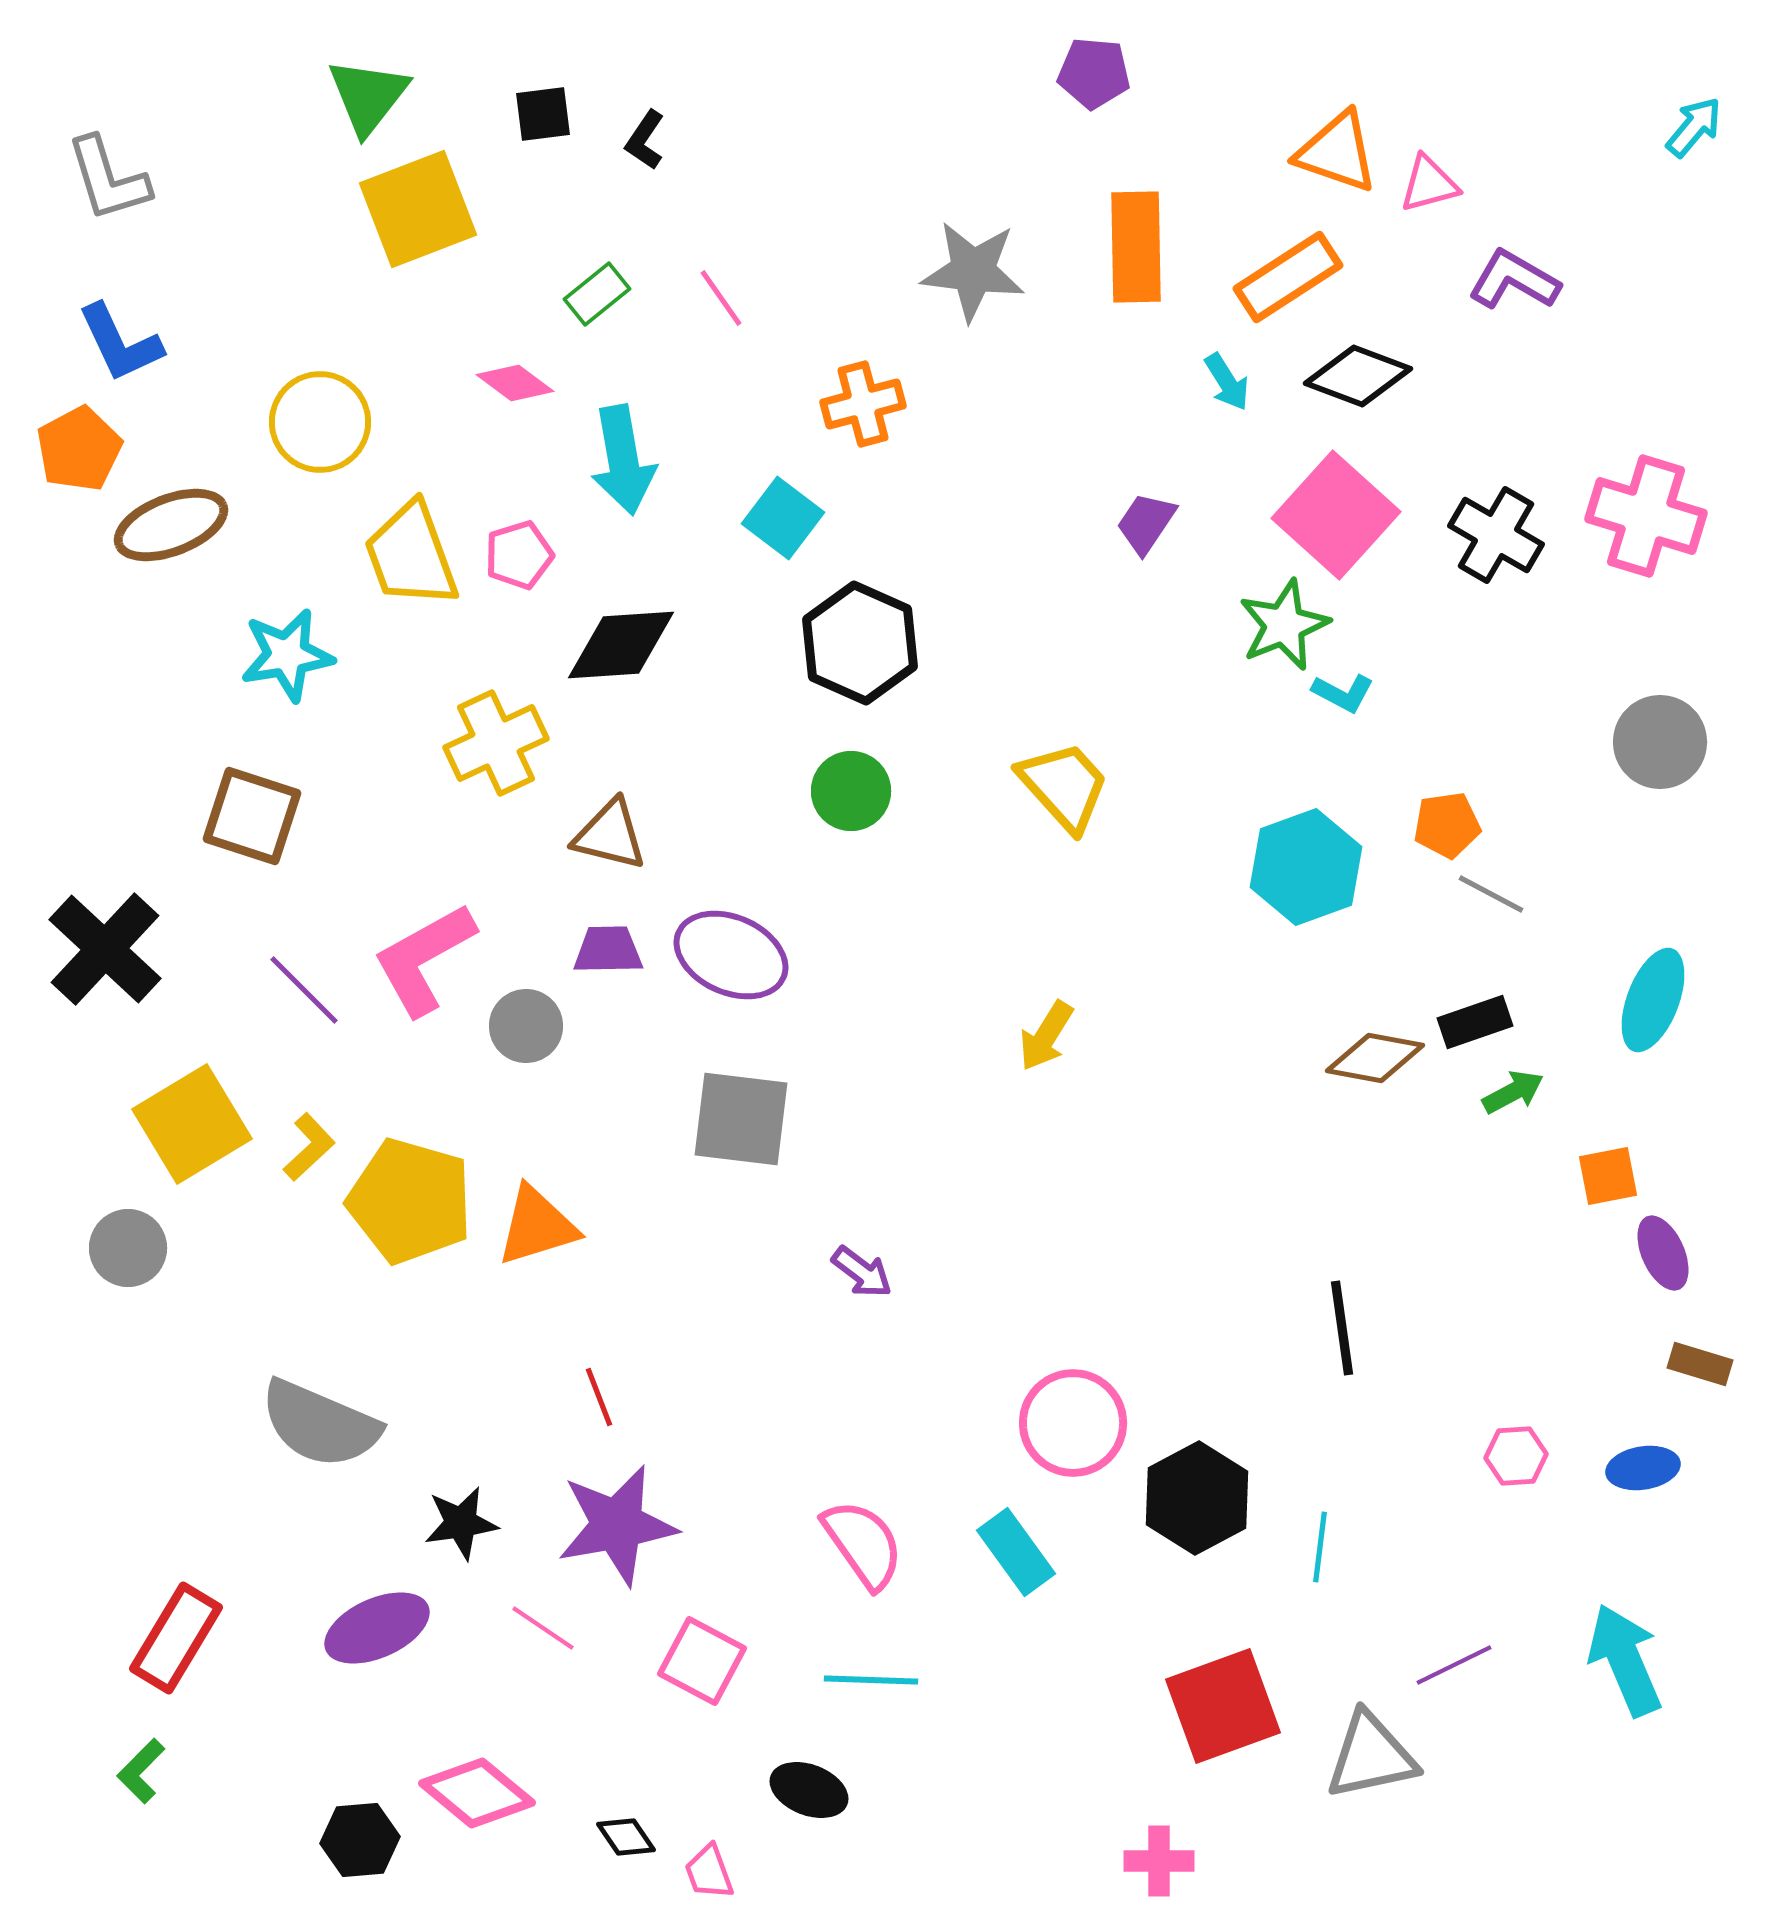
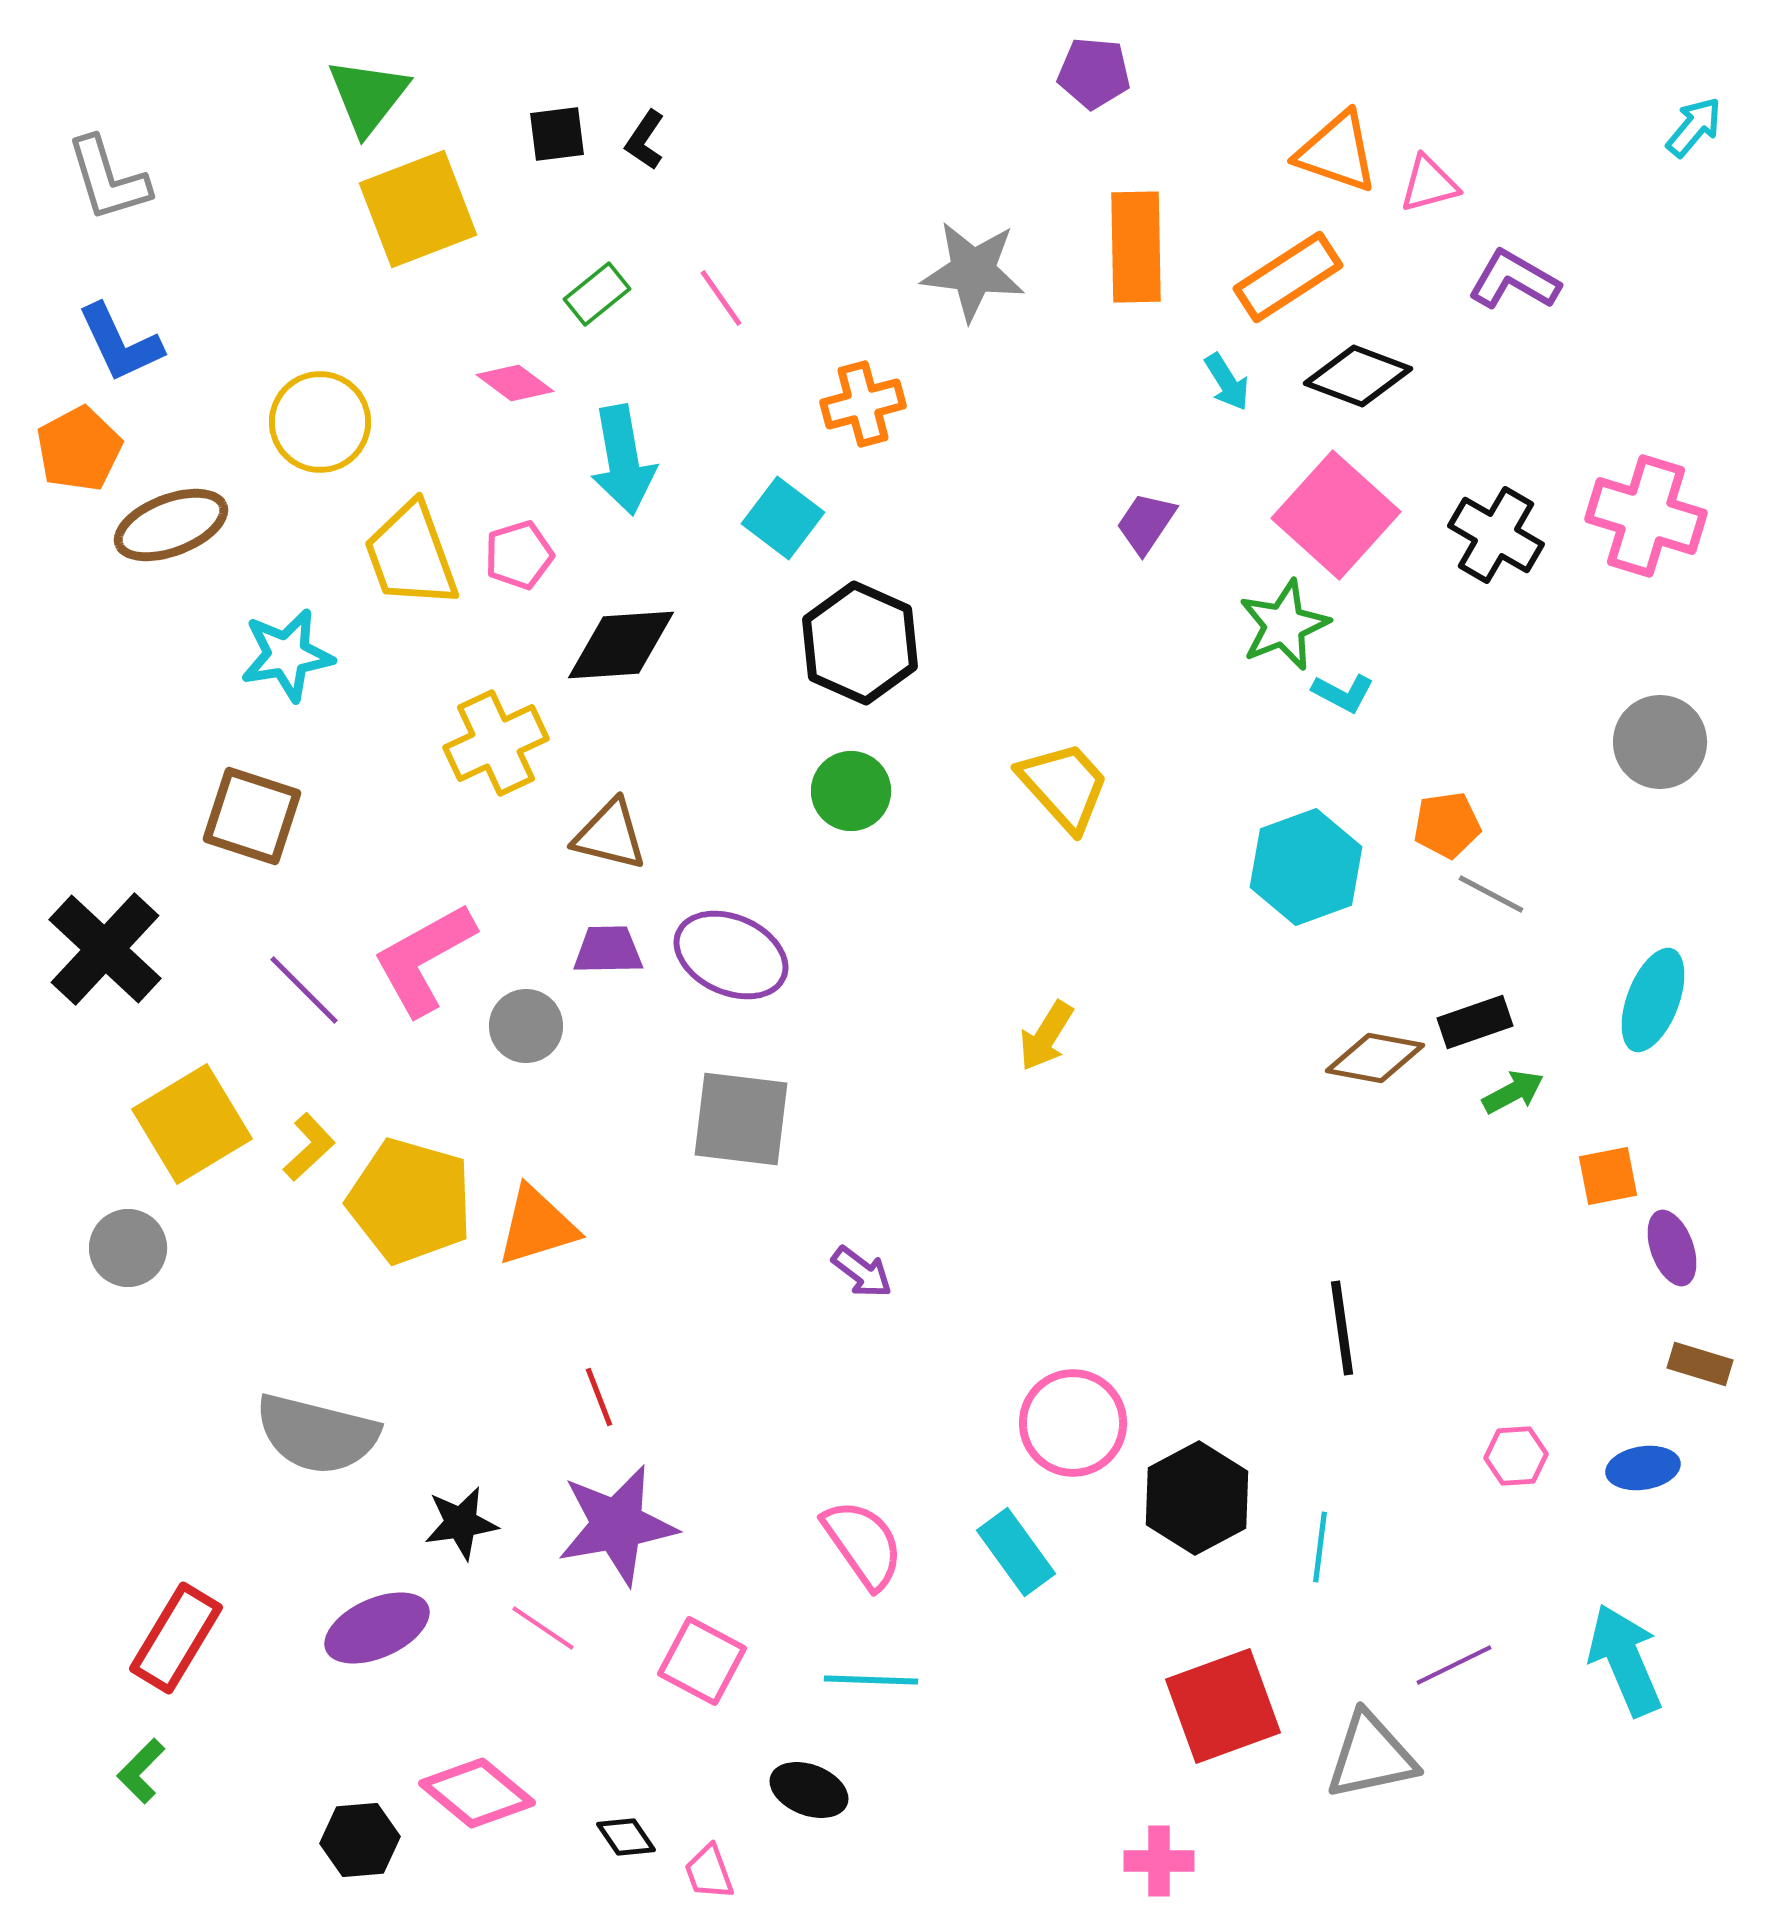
black square at (543, 114): moved 14 px right, 20 px down
purple ellipse at (1663, 1253): moved 9 px right, 5 px up; rotated 4 degrees clockwise
gray semicircle at (320, 1424): moved 3 px left, 10 px down; rotated 9 degrees counterclockwise
